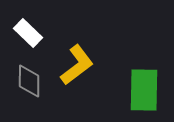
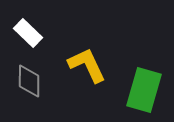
yellow L-shape: moved 10 px right; rotated 78 degrees counterclockwise
green rectangle: rotated 15 degrees clockwise
